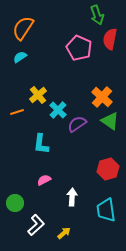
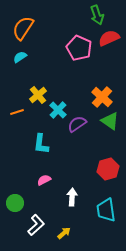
red semicircle: moved 1 px left, 1 px up; rotated 55 degrees clockwise
